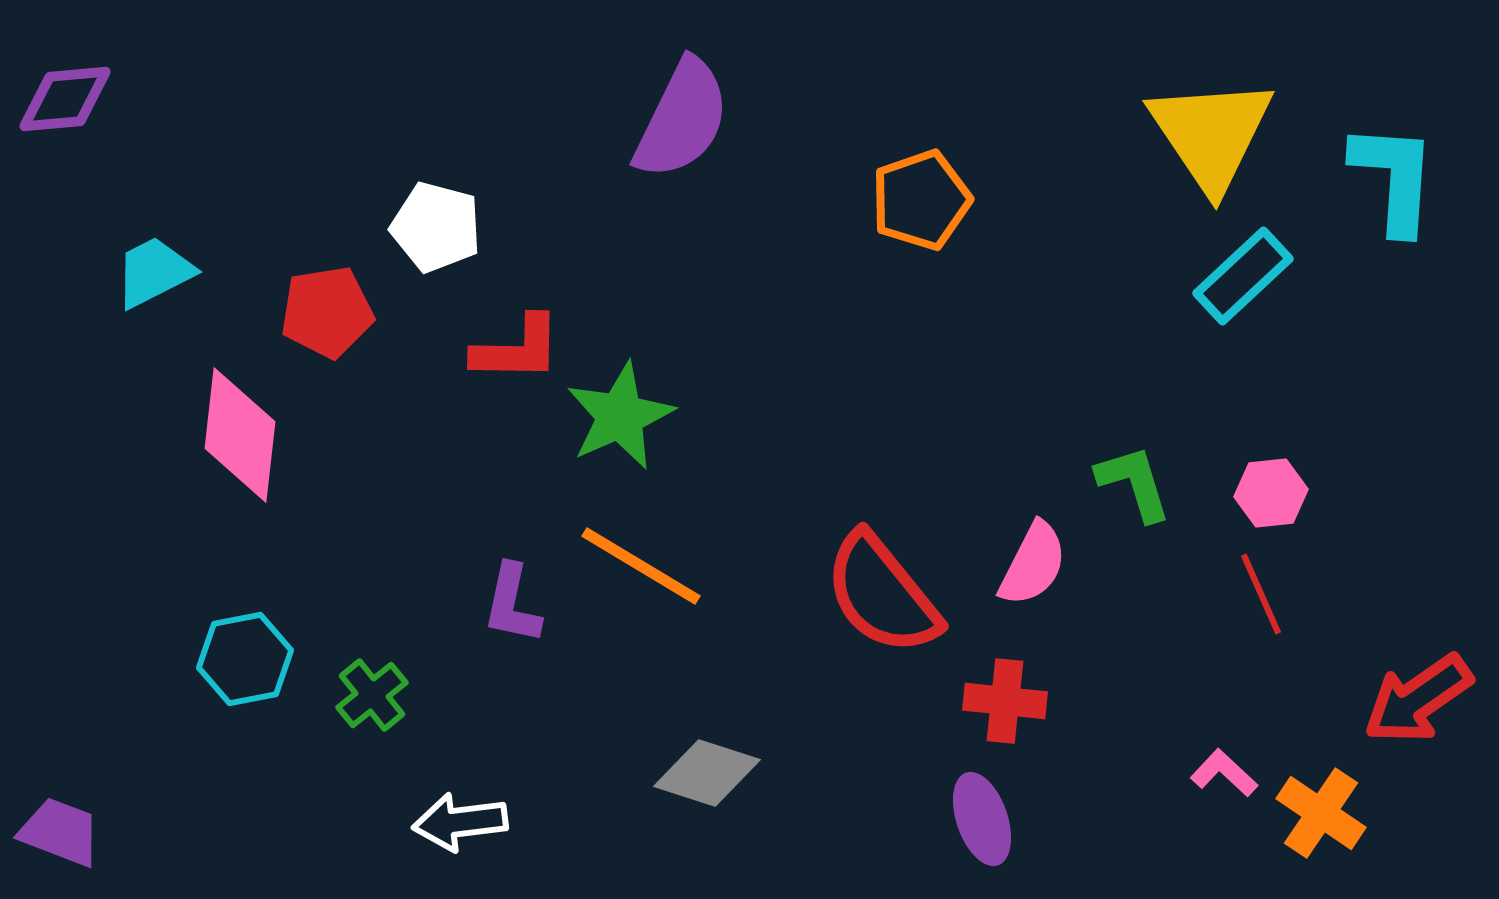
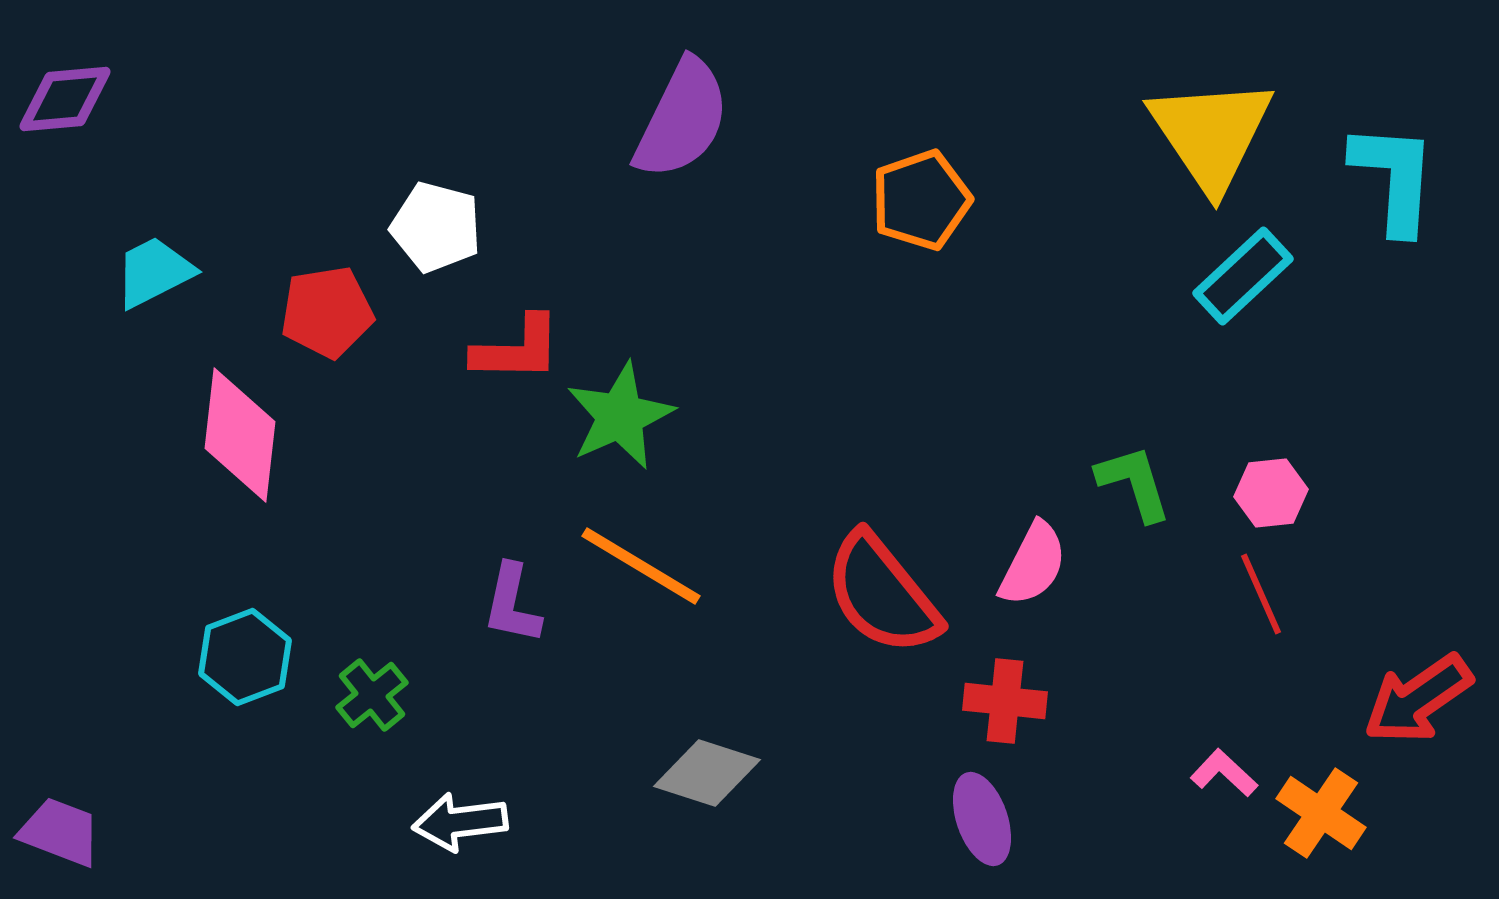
cyan hexagon: moved 2 px up; rotated 10 degrees counterclockwise
